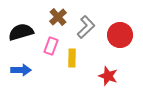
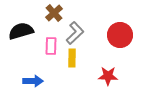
brown cross: moved 4 px left, 4 px up
gray L-shape: moved 11 px left, 6 px down
black semicircle: moved 1 px up
pink rectangle: rotated 18 degrees counterclockwise
blue arrow: moved 12 px right, 11 px down
red star: rotated 18 degrees counterclockwise
